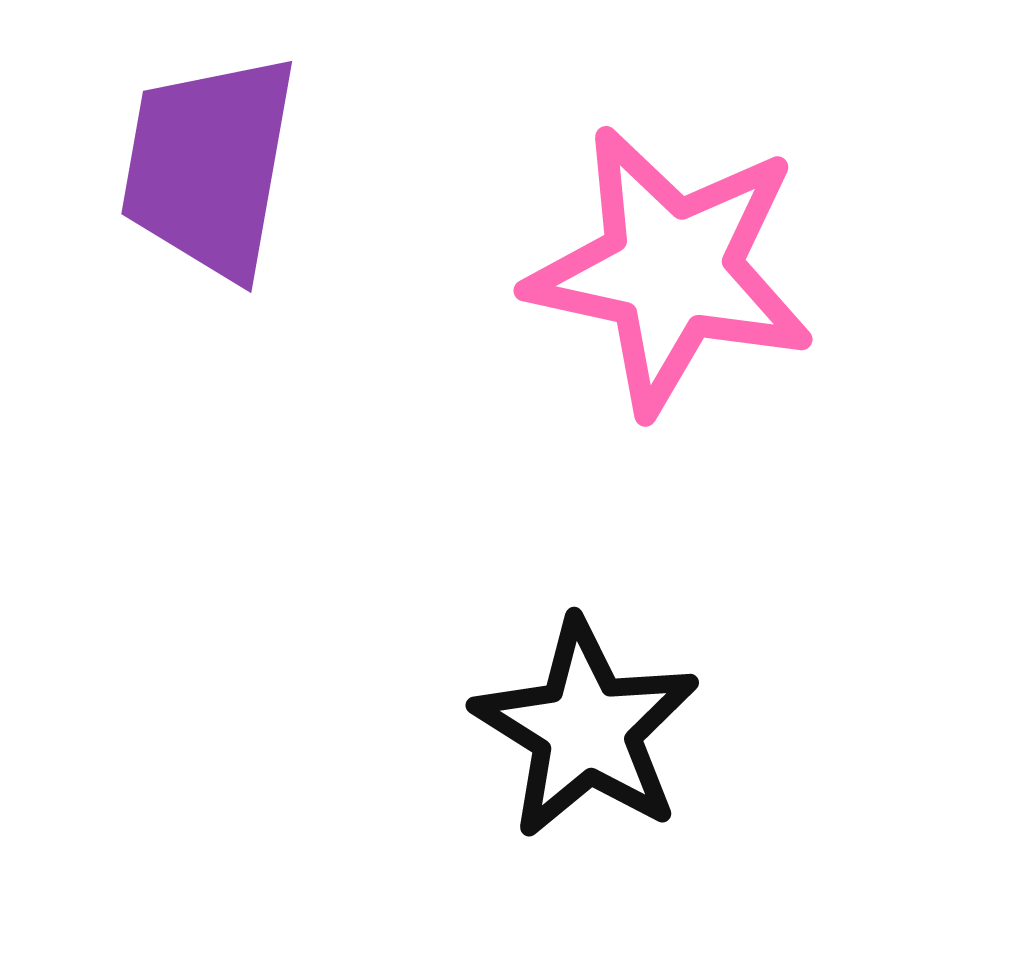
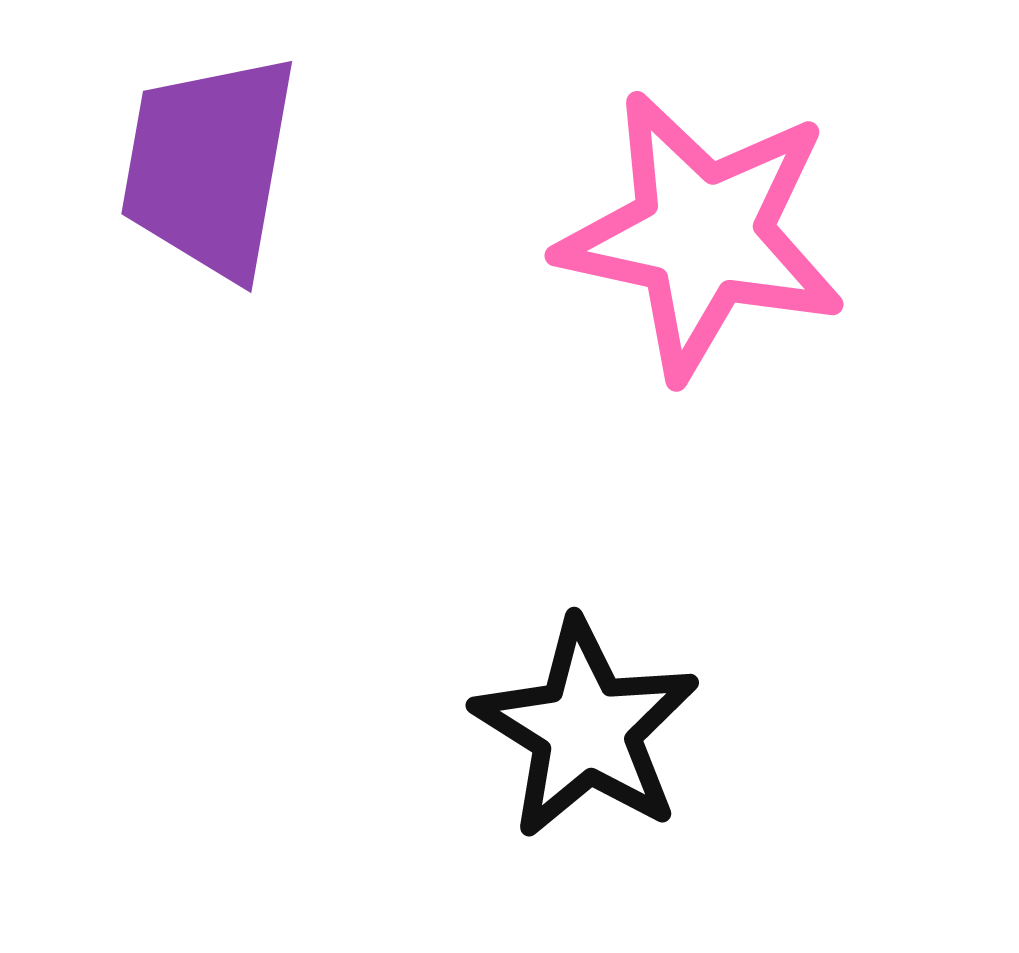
pink star: moved 31 px right, 35 px up
